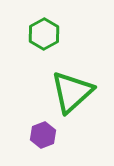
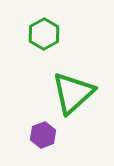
green triangle: moved 1 px right, 1 px down
